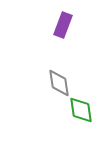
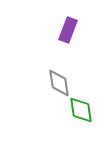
purple rectangle: moved 5 px right, 5 px down
